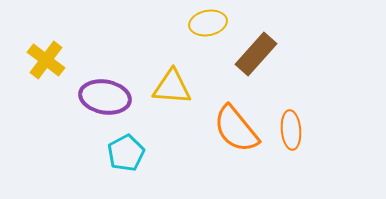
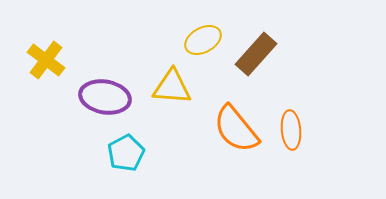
yellow ellipse: moved 5 px left, 17 px down; rotated 18 degrees counterclockwise
